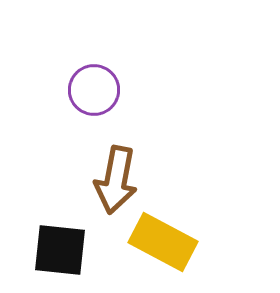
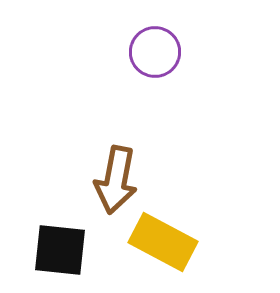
purple circle: moved 61 px right, 38 px up
